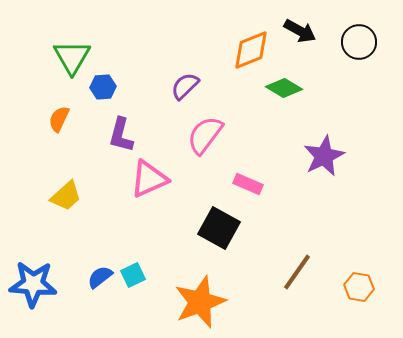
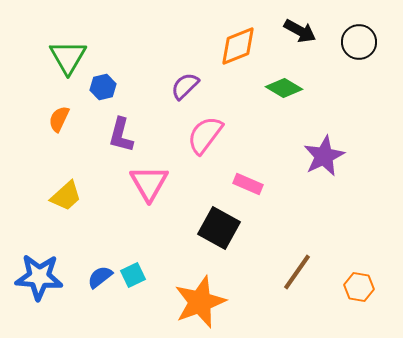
orange diamond: moved 13 px left, 4 px up
green triangle: moved 4 px left
blue hexagon: rotated 10 degrees counterclockwise
pink triangle: moved 4 px down; rotated 36 degrees counterclockwise
blue star: moved 6 px right, 7 px up
